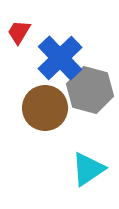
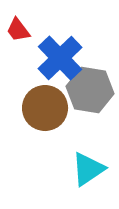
red trapezoid: moved 1 px left, 2 px up; rotated 68 degrees counterclockwise
gray hexagon: rotated 6 degrees counterclockwise
